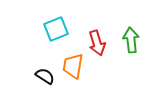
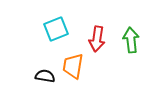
red arrow: moved 4 px up; rotated 25 degrees clockwise
black semicircle: rotated 24 degrees counterclockwise
